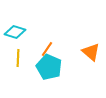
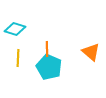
cyan diamond: moved 3 px up
orange line: rotated 35 degrees counterclockwise
